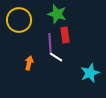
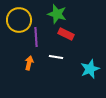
red rectangle: moved 1 px right, 1 px up; rotated 56 degrees counterclockwise
purple line: moved 14 px left, 6 px up
white line: rotated 24 degrees counterclockwise
cyan star: moved 4 px up
